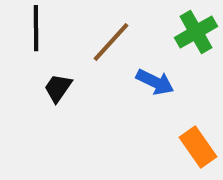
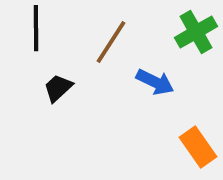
brown line: rotated 9 degrees counterclockwise
black trapezoid: rotated 12 degrees clockwise
